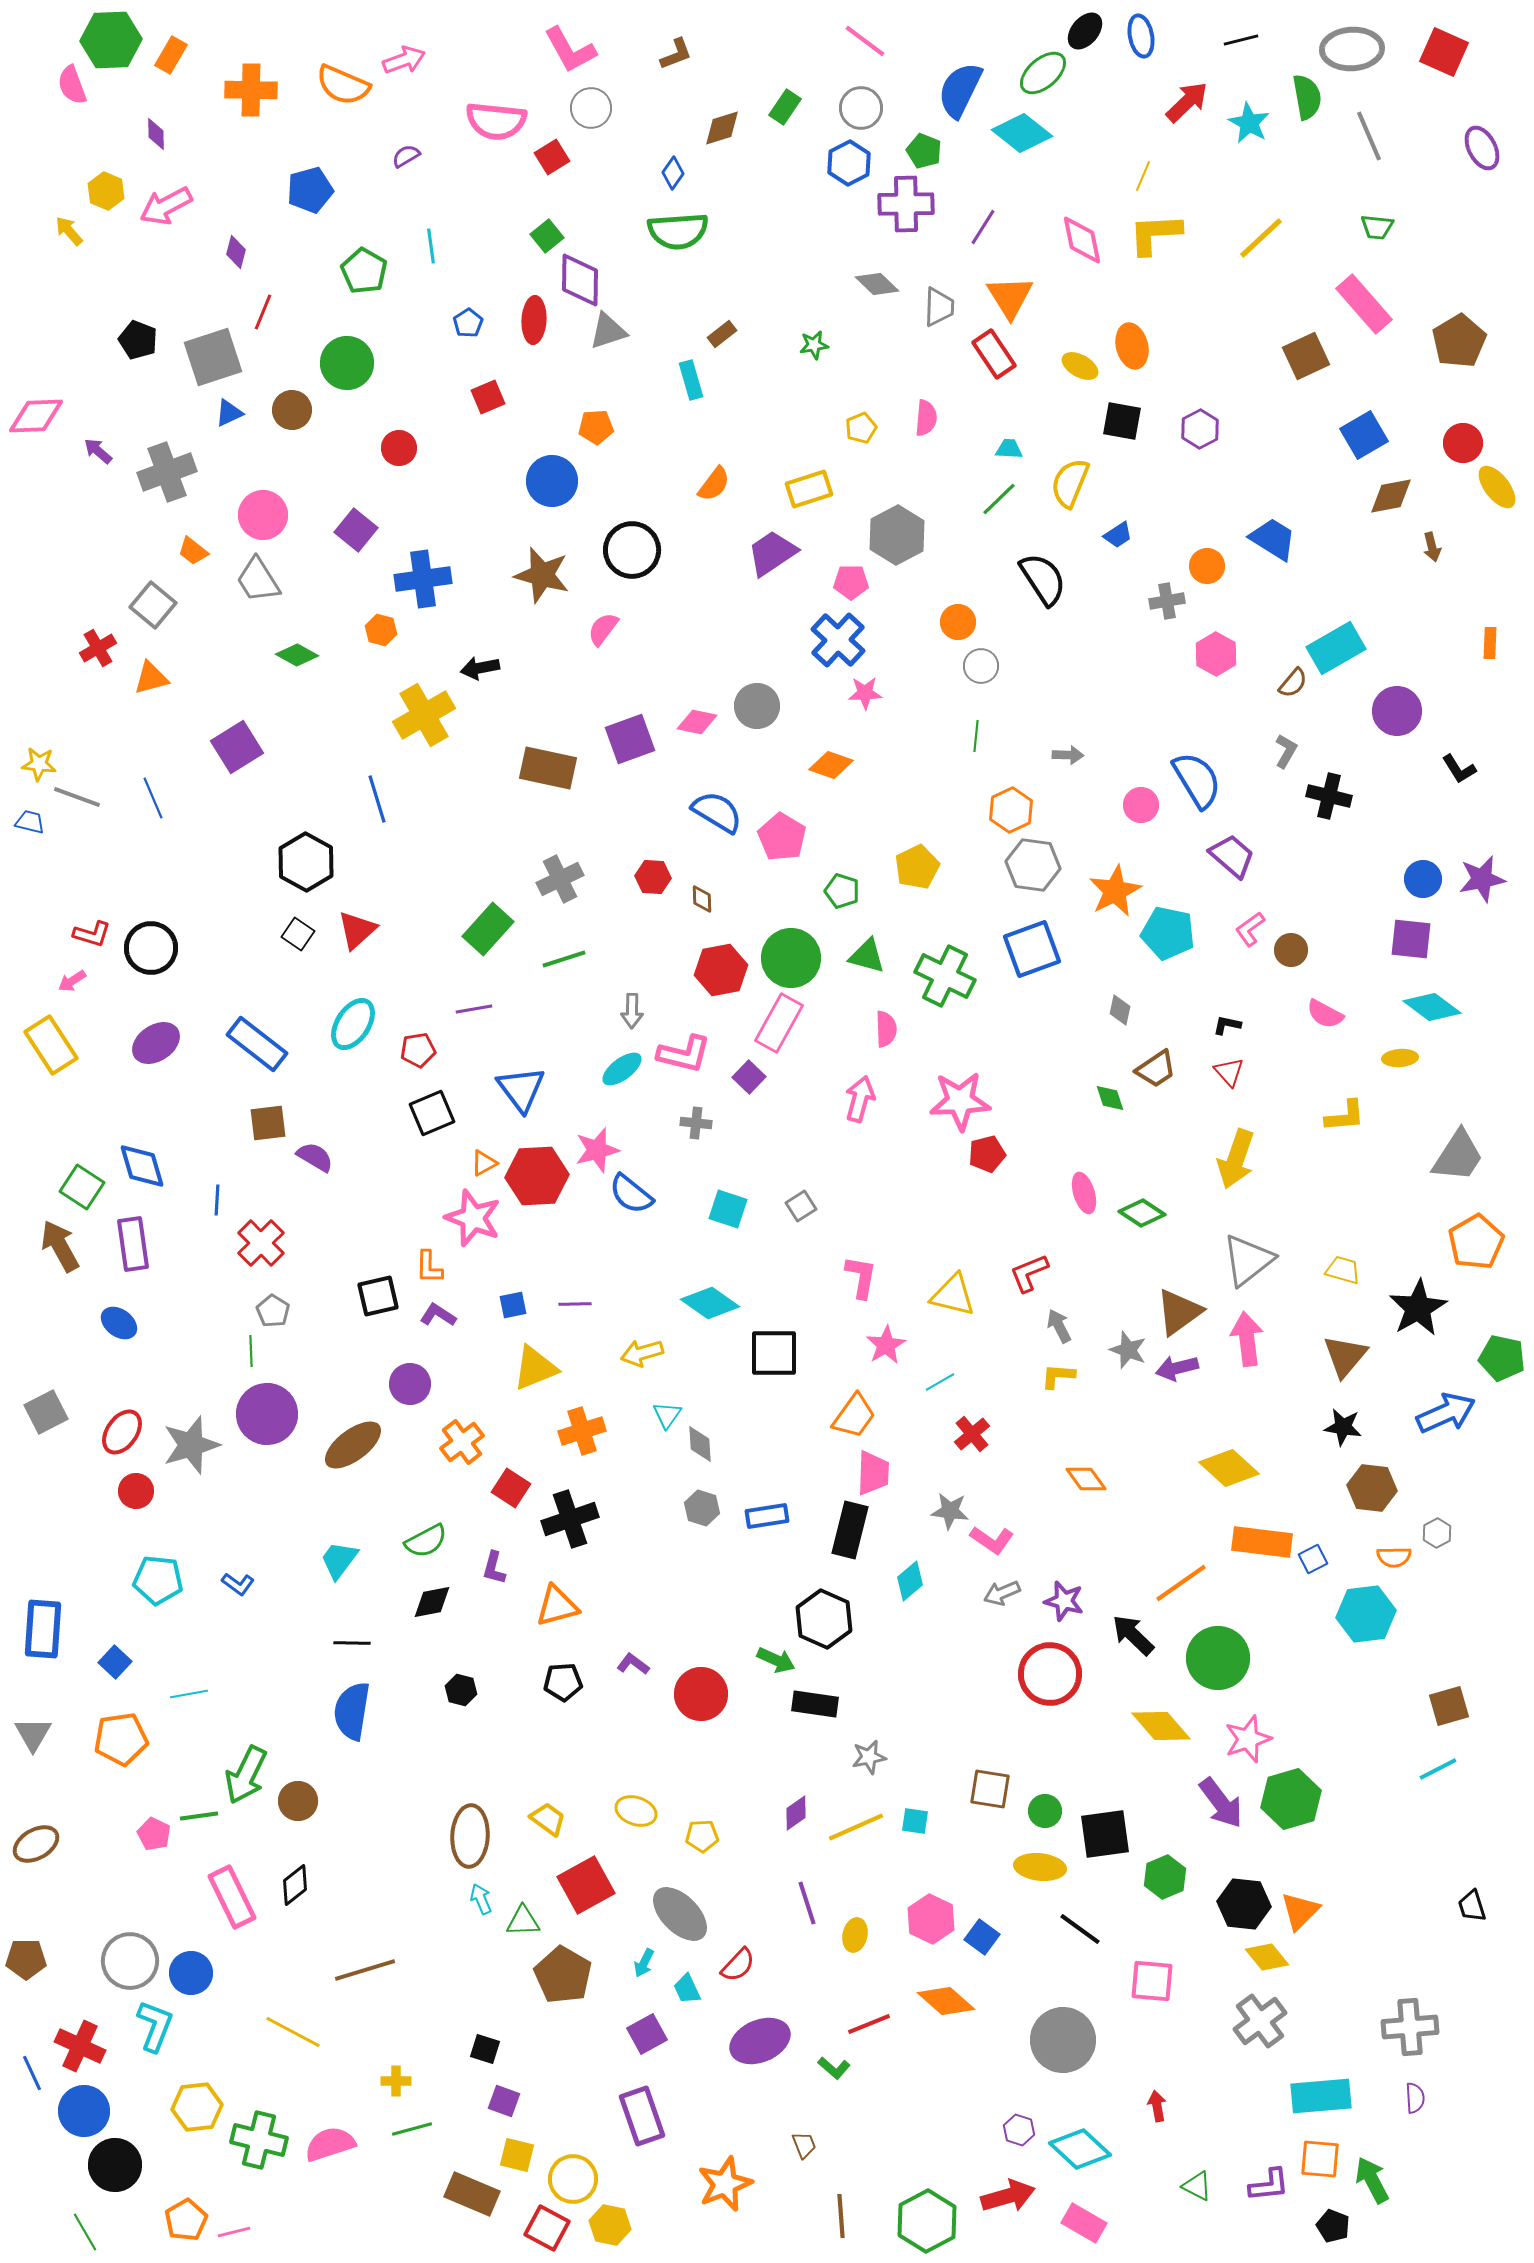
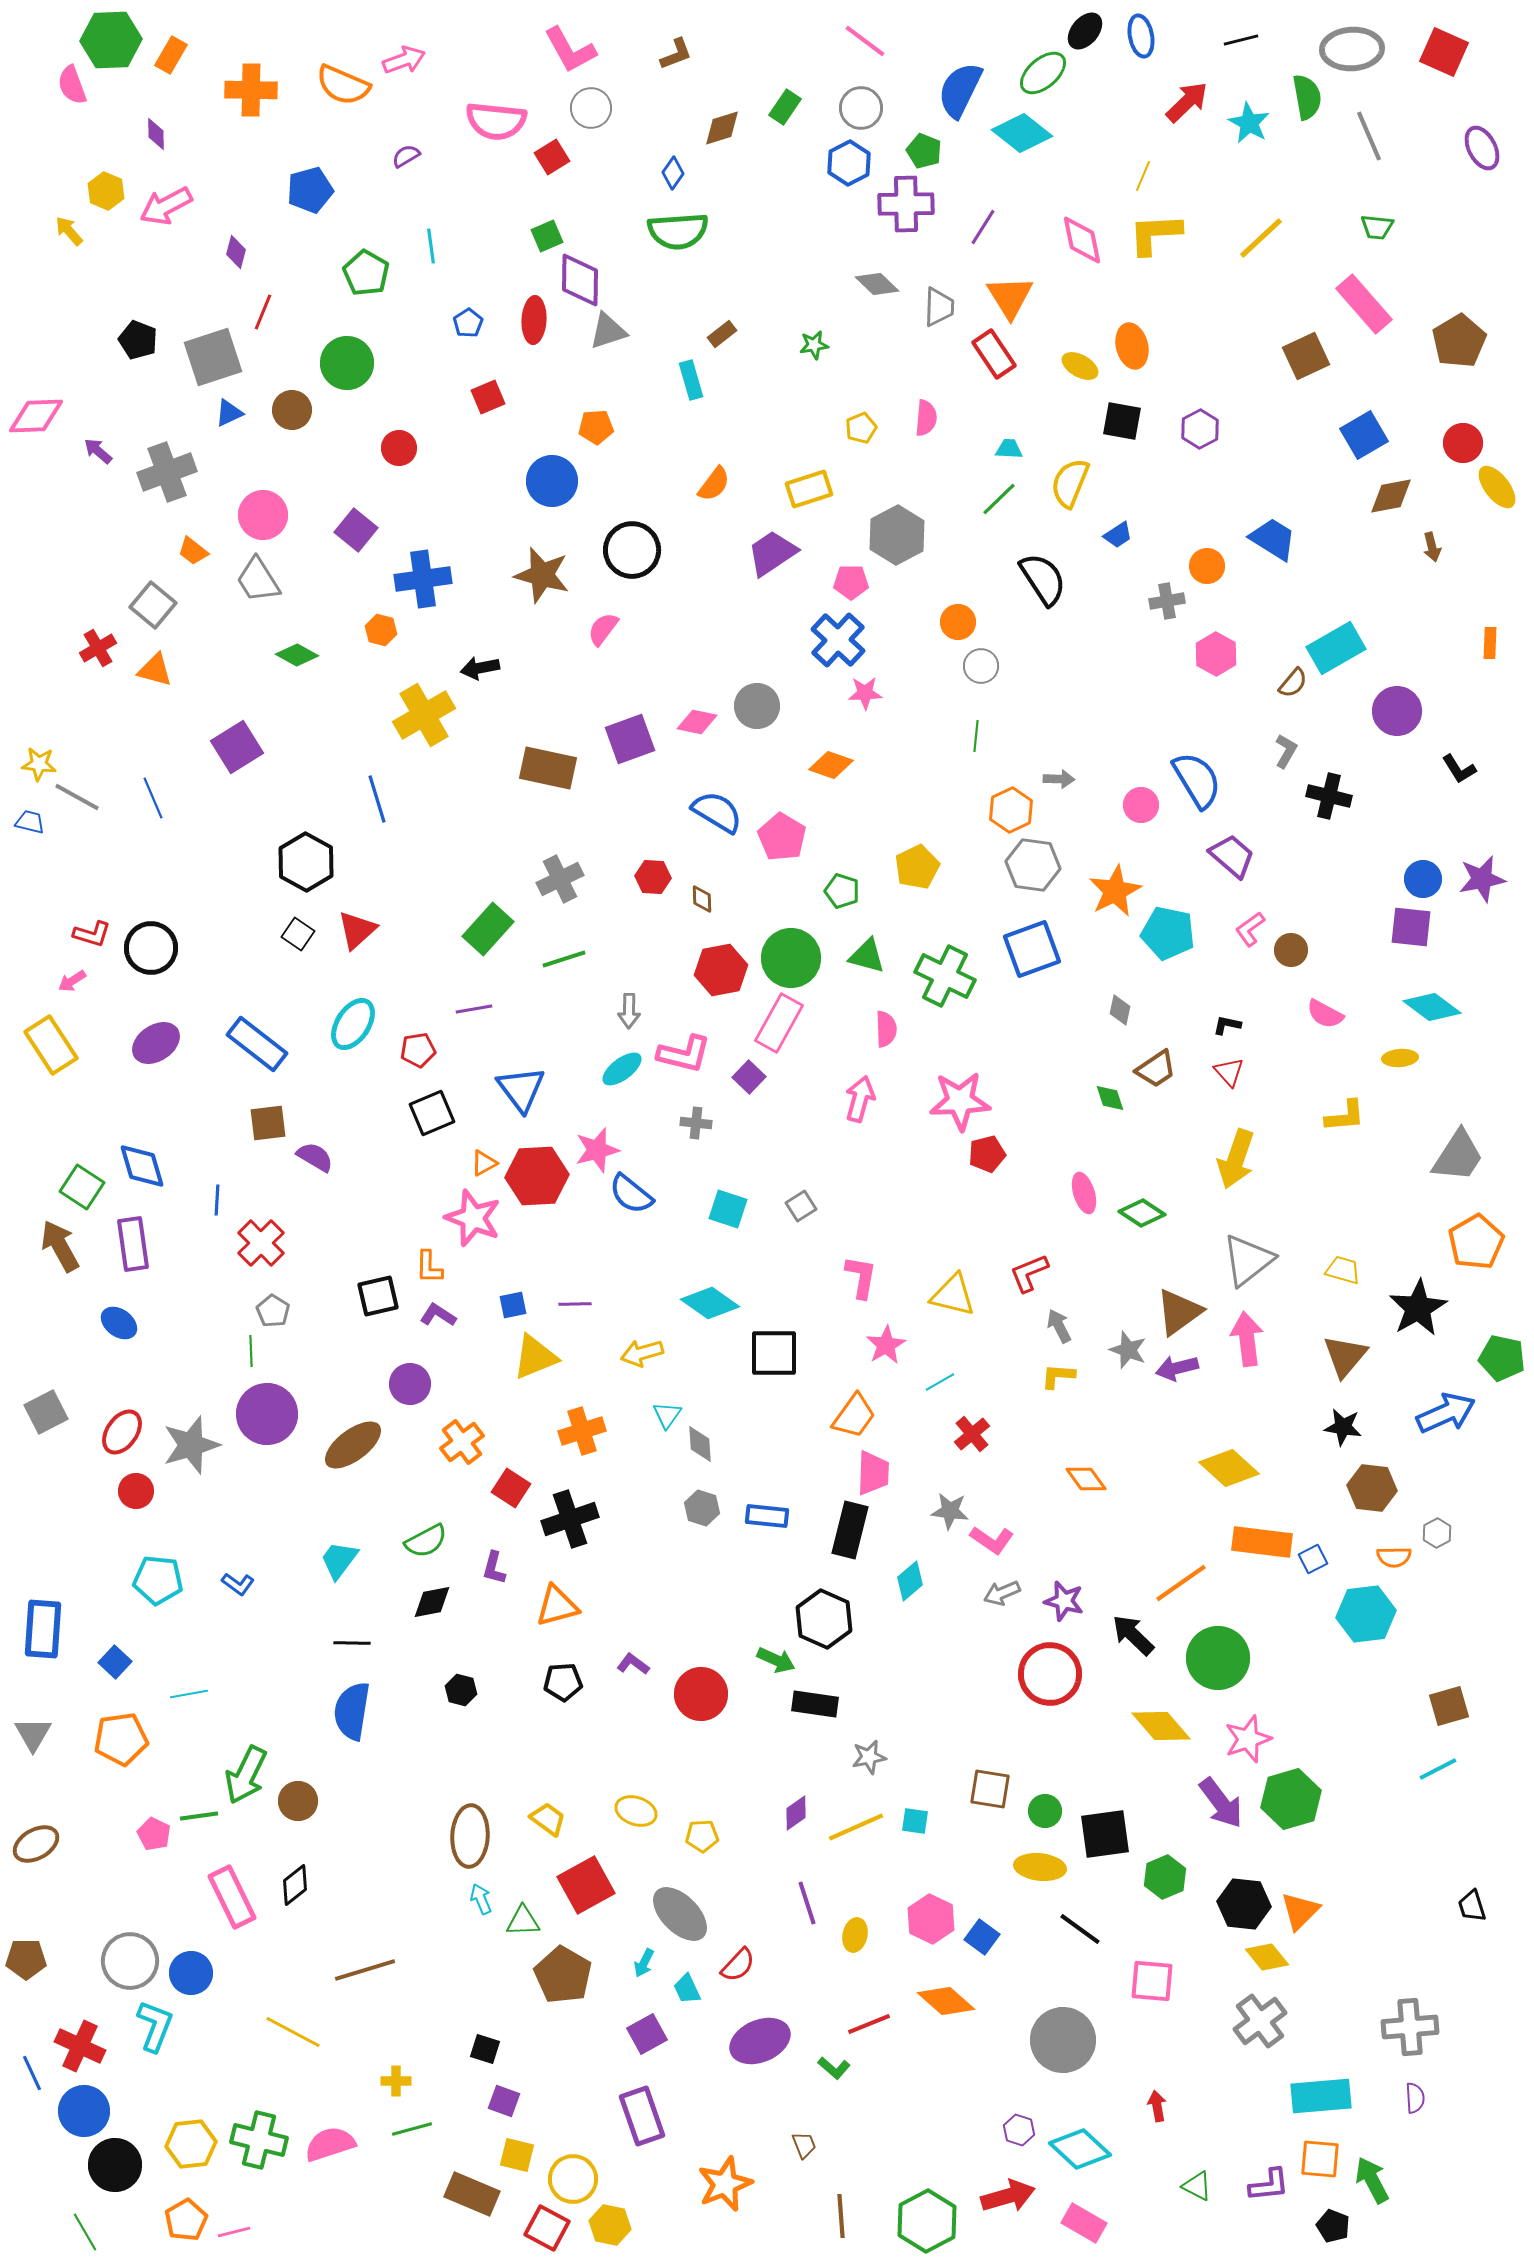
green square at (547, 236): rotated 16 degrees clockwise
green pentagon at (364, 271): moved 2 px right, 2 px down
orange triangle at (151, 678): moved 4 px right, 8 px up; rotated 30 degrees clockwise
gray arrow at (1068, 755): moved 9 px left, 24 px down
gray line at (77, 797): rotated 9 degrees clockwise
purple square at (1411, 939): moved 12 px up
gray arrow at (632, 1011): moved 3 px left
yellow triangle at (535, 1368): moved 11 px up
blue rectangle at (767, 1516): rotated 15 degrees clockwise
yellow hexagon at (197, 2107): moved 6 px left, 37 px down
